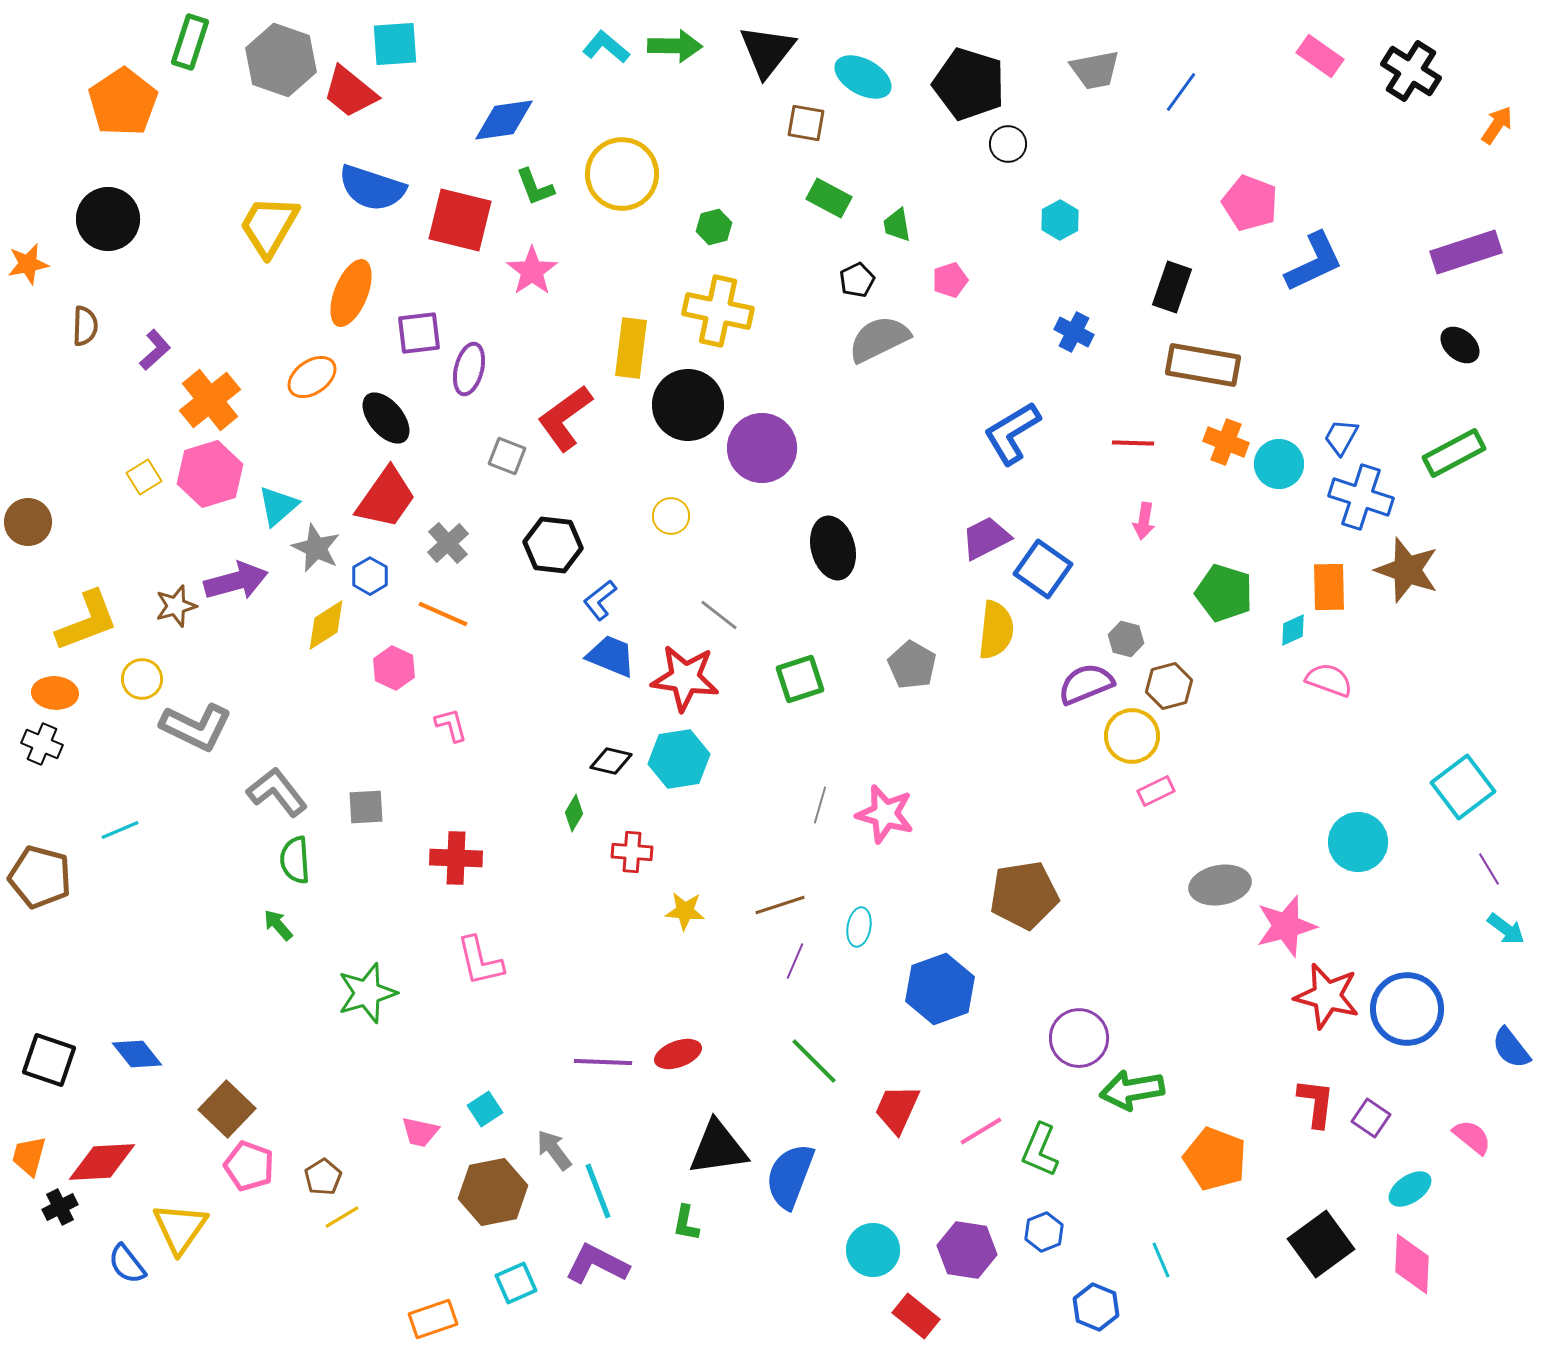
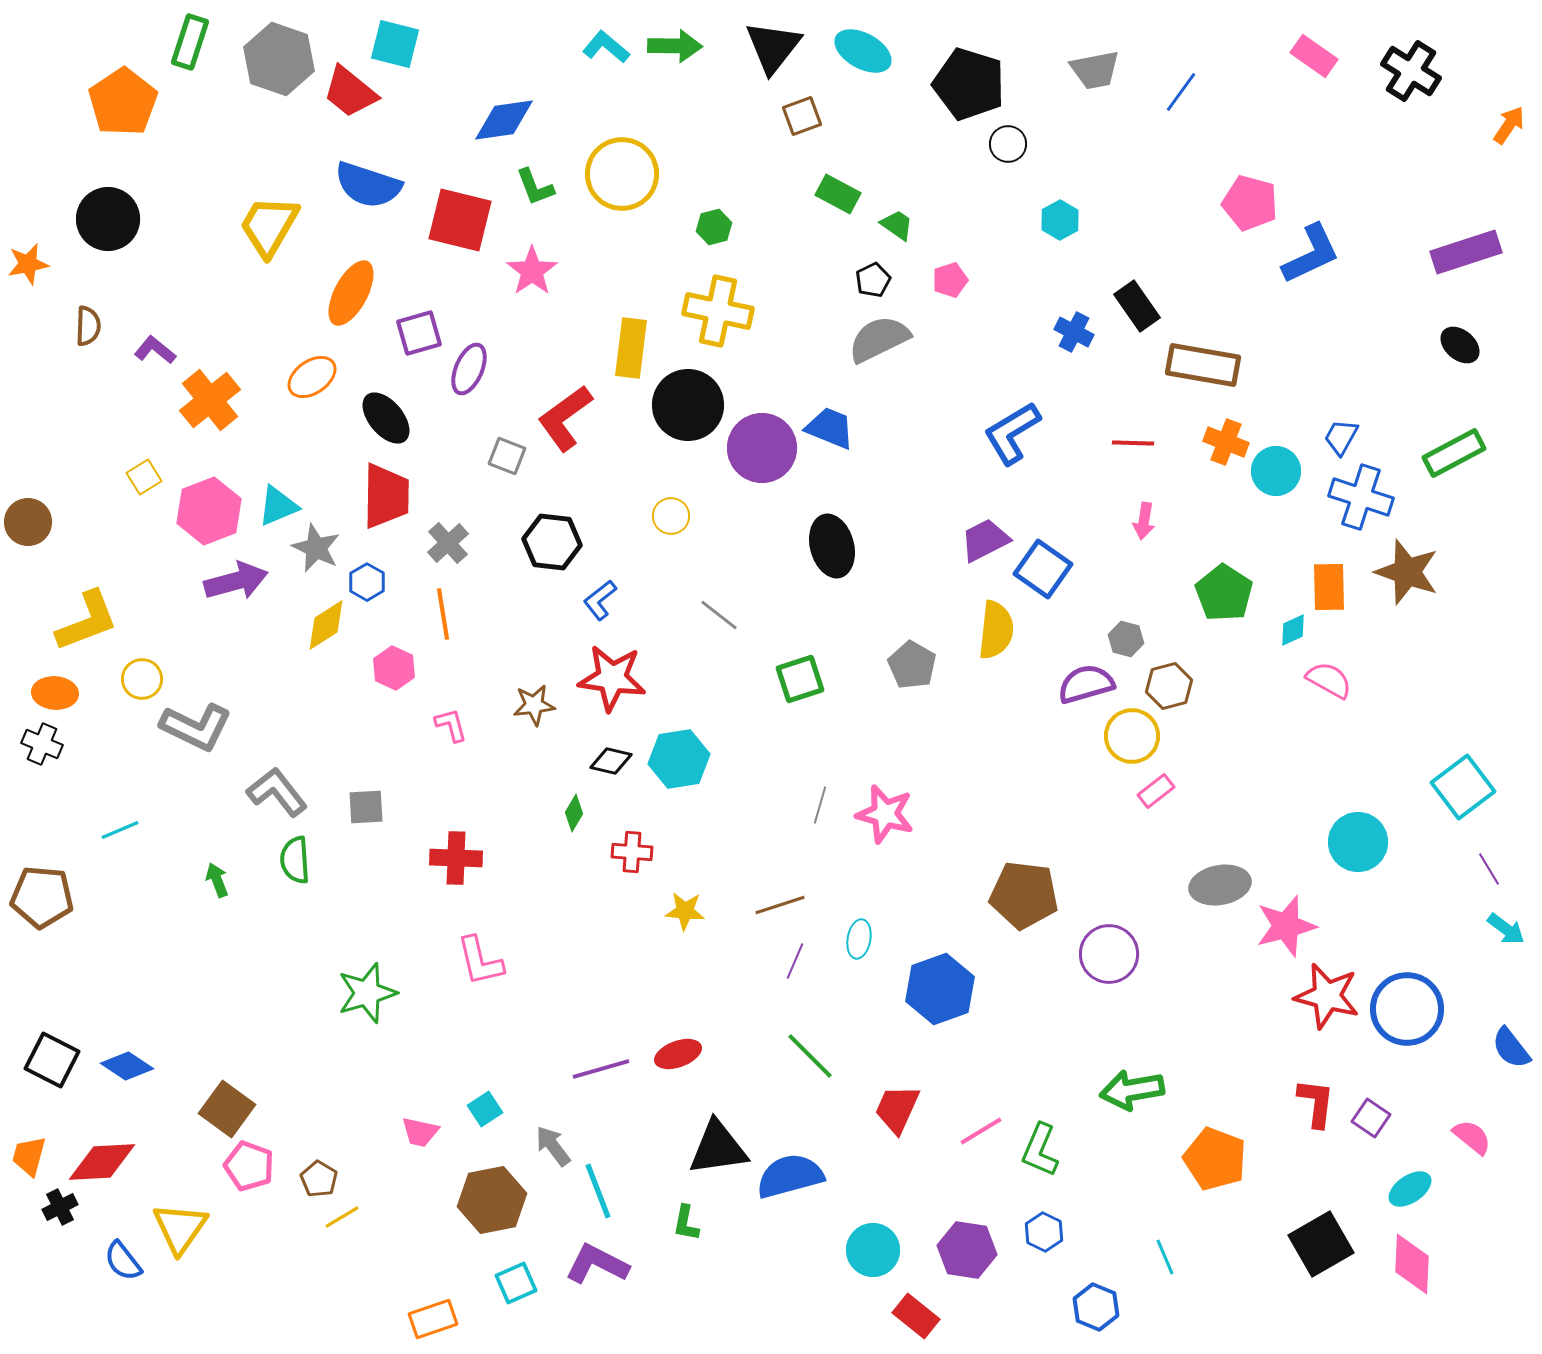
cyan square at (395, 44): rotated 18 degrees clockwise
black triangle at (767, 51): moved 6 px right, 4 px up
pink rectangle at (1320, 56): moved 6 px left
gray hexagon at (281, 60): moved 2 px left, 1 px up
cyan ellipse at (863, 77): moved 26 px up
brown square at (806, 123): moved 4 px left, 7 px up; rotated 30 degrees counterclockwise
orange arrow at (1497, 125): moved 12 px right
blue semicircle at (372, 188): moved 4 px left, 3 px up
green rectangle at (829, 198): moved 9 px right, 4 px up
pink pentagon at (1250, 203): rotated 6 degrees counterclockwise
green trapezoid at (897, 225): rotated 135 degrees clockwise
blue L-shape at (1314, 262): moved 3 px left, 8 px up
black pentagon at (857, 280): moved 16 px right
black rectangle at (1172, 287): moved 35 px left, 19 px down; rotated 54 degrees counterclockwise
orange ellipse at (351, 293): rotated 6 degrees clockwise
brown semicircle at (85, 326): moved 3 px right
purple square at (419, 333): rotated 9 degrees counterclockwise
purple L-shape at (155, 350): rotated 99 degrees counterclockwise
purple ellipse at (469, 369): rotated 9 degrees clockwise
cyan circle at (1279, 464): moved 3 px left, 7 px down
pink hexagon at (210, 474): moved 1 px left, 37 px down; rotated 4 degrees counterclockwise
red trapezoid at (386, 498): moved 2 px up; rotated 34 degrees counterclockwise
cyan triangle at (278, 506): rotated 18 degrees clockwise
purple trapezoid at (986, 538): moved 1 px left, 2 px down
black hexagon at (553, 545): moved 1 px left, 3 px up
black ellipse at (833, 548): moved 1 px left, 2 px up
brown star at (1407, 570): moved 2 px down
blue hexagon at (370, 576): moved 3 px left, 6 px down
green pentagon at (1224, 593): rotated 16 degrees clockwise
brown star at (176, 606): moved 358 px right, 99 px down; rotated 9 degrees clockwise
orange line at (443, 614): rotated 57 degrees clockwise
blue trapezoid at (611, 656): moved 219 px right, 228 px up
red star at (685, 678): moved 73 px left
pink semicircle at (1329, 680): rotated 9 degrees clockwise
purple semicircle at (1086, 684): rotated 6 degrees clockwise
pink rectangle at (1156, 791): rotated 12 degrees counterclockwise
brown pentagon at (40, 877): moved 2 px right, 20 px down; rotated 10 degrees counterclockwise
brown pentagon at (1024, 895): rotated 16 degrees clockwise
green arrow at (278, 925): moved 61 px left, 45 px up; rotated 20 degrees clockwise
cyan ellipse at (859, 927): moved 12 px down
purple circle at (1079, 1038): moved 30 px right, 84 px up
blue diamond at (137, 1054): moved 10 px left, 12 px down; rotated 18 degrees counterclockwise
black square at (49, 1060): moved 3 px right; rotated 8 degrees clockwise
green line at (814, 1061): moved 4 px left, 5 px up
purple line at (603, 1062): moved 2 px left, 7 px down; rotated 18 degrees counterclockwise
brown square at (227, 1109): rotated 8 degrees counterclockwise
gray arrow at (554, 1150): moved 1 px left, 4 px up
blue semicircle at (790, 1176): rotated 54 degrees clockwise
brown pentagon at (323, 1177): moved 4 px left, 2 px down; rotated 9 degrees counterclockwise
brown hexagon at (493, 1192): moved 1 px left, 8 px down
blue hexagon at (1044, 1232): rotated 12 degrees counterclockwise
black square at (1321, 1244): rotated 6 degrees clockwise
cyan line at (1161, 1260): moved 4 px right, 3 px up
blue semicircle at (127, 1264): moved 4 px left, 3 px up
